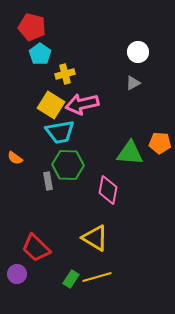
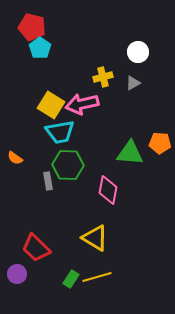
cyan pentagon: moved 6 px up
yellow cross: moved 38 px right, 3 px down
